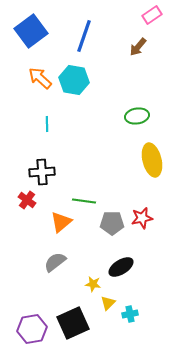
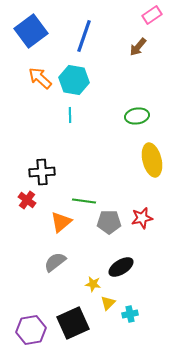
cyan line: moved 23 px right, 9 px up
gray pentagon: moved 3 px left, 1 px up
purple hexagon: moved 1 px left, 1 px down
